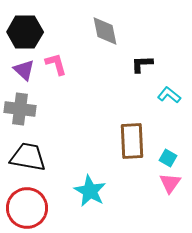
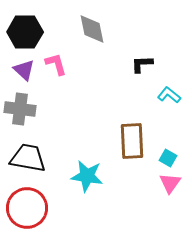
gray diamond: moved 13 px left, 2 px up
black trapezoid: moved 1 px down
cyan star: moved 3 px left, 15 px up; rotated 20 degrees counterclockwise
